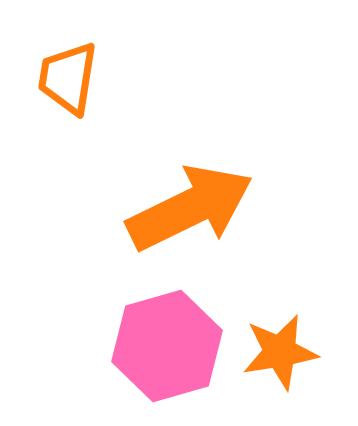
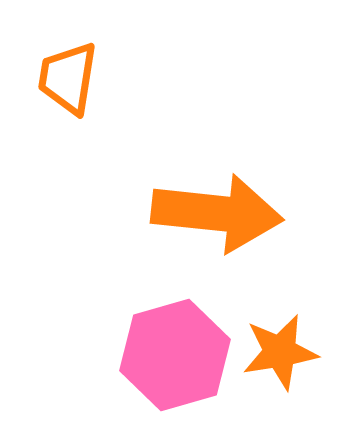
orange arrow: moved 27 px right, 5 px down; rotated 32 degrees clockwise
pink hexagon: moved 8 px right, 9 px down
